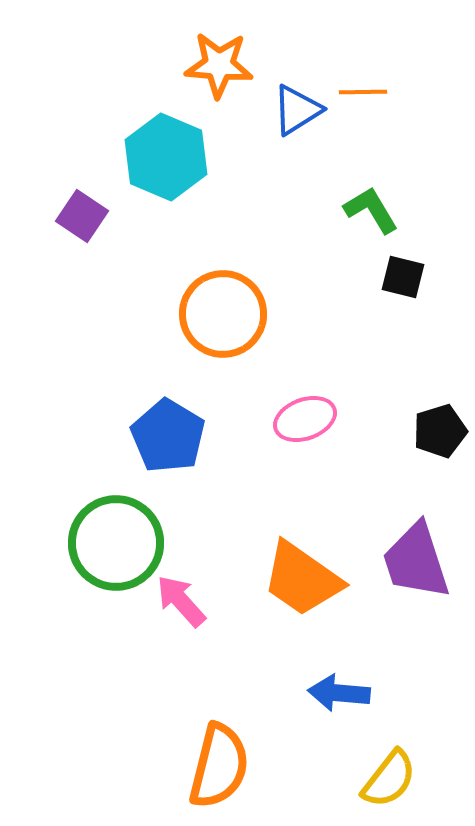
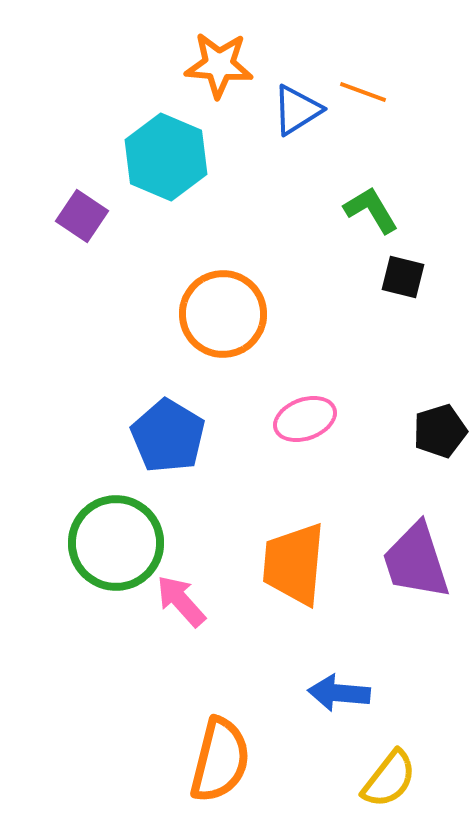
orange line: rotated 21 degrees clockwise
orange trapezoid: moved 8 px left, 15 px up; rotated 60 degrees clockwise
orange semicircle: moved 1 px right, 6 px up
